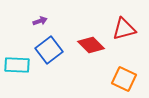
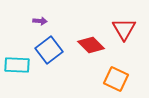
purple arrow: rotated 24 degrees clockwise
red triangle: rotated 45 degrees counterclockwise
orange square: moved 8 px left
